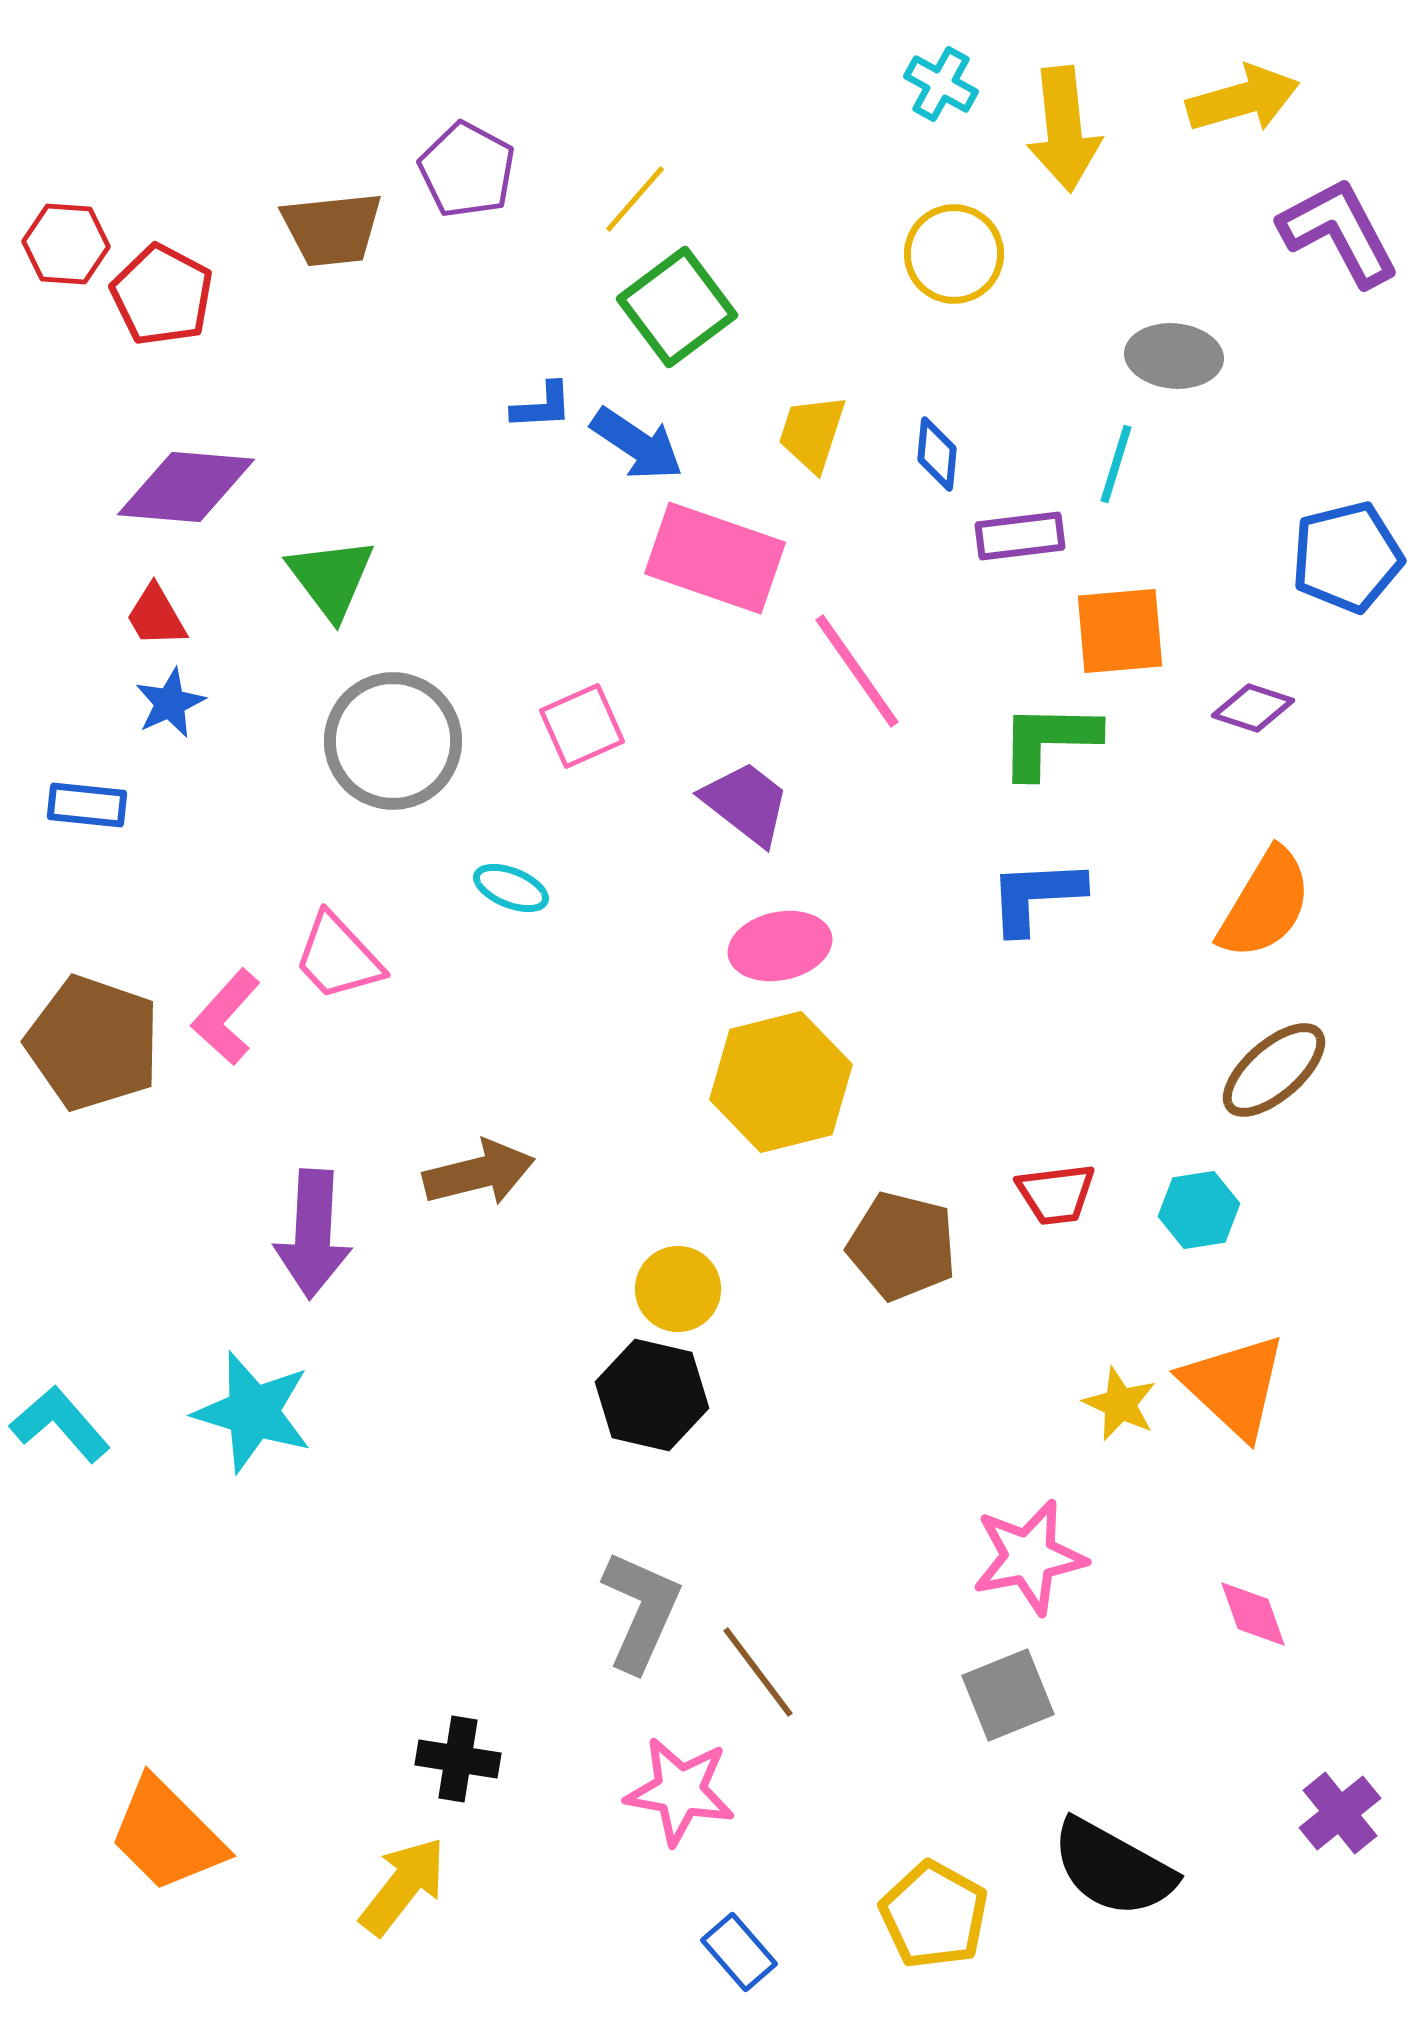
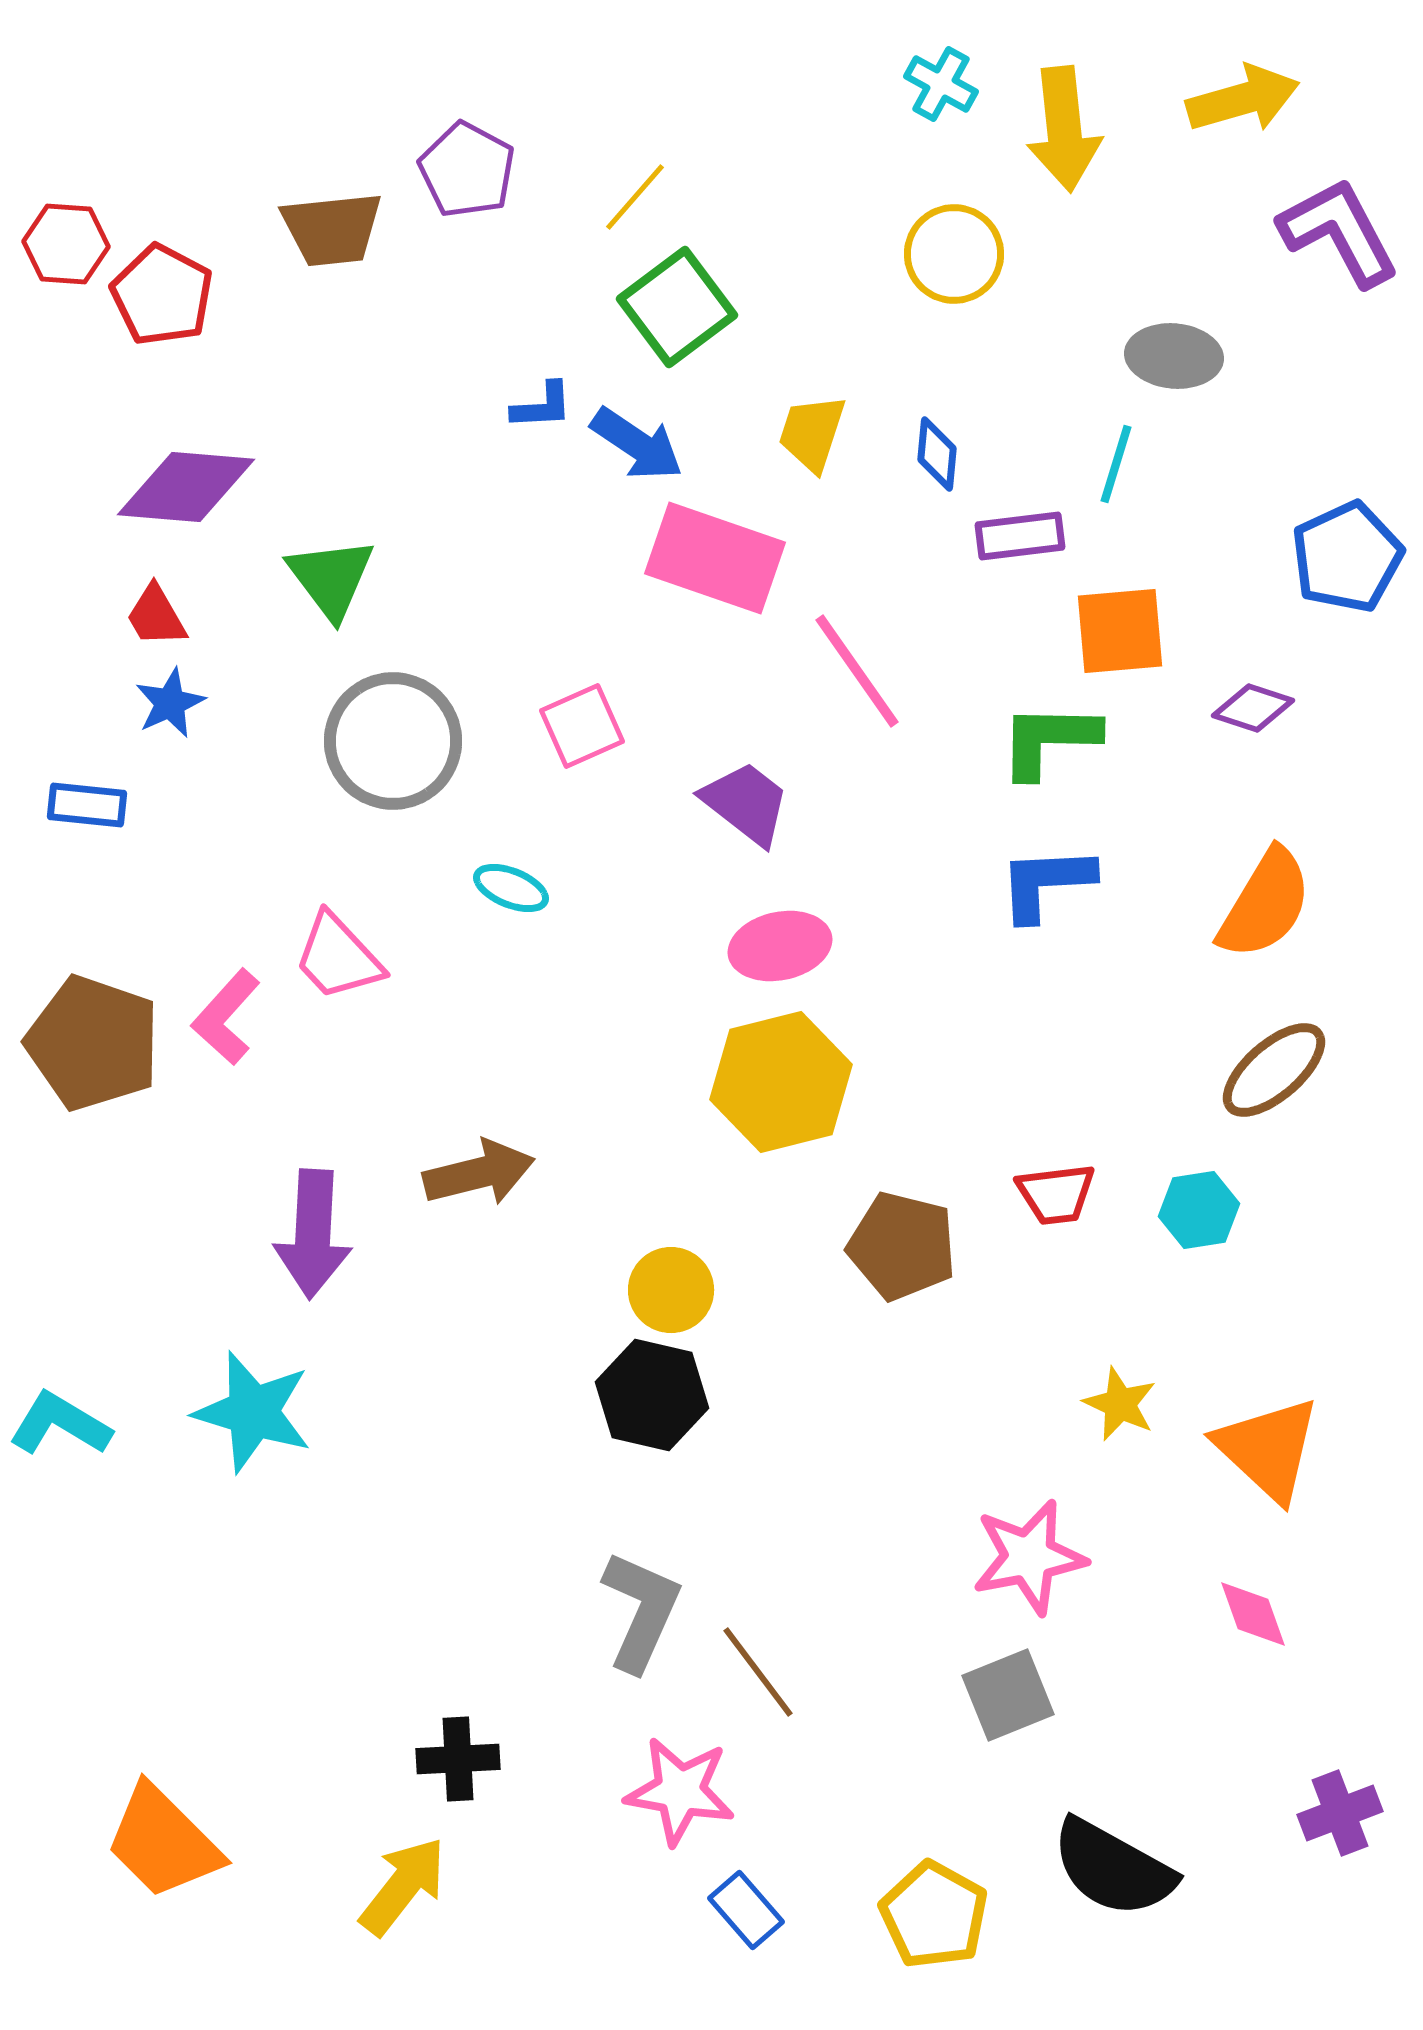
yellow line at (635, 199): moved 2 px up
blue pentagon at (1347, 557): rotated 11 degrees counterclockwise
blue L-shape at (1036, 896): moved 10 px right, 13 px up
yellow circle at (678, 1289): moved 7 px left, 1 px down
orange triangle at (1234, 1386): moved 34 px right, 63 px down
cyan L-shape at (60, 1424): rotated 18 degrees counterclockwise
black cross at (458, 1759): rotated 12 degrees counterclockwise
purple cross at (1340, 1813): rotated 18 degrees clockwise
orange trapezoid at (167, 1835): moved 4 px left, 7 px down
blue rectangle at (739, 1952): moved 7 px right, 42 px up
